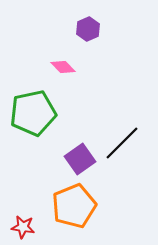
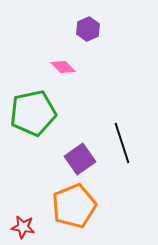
black line: rotated 63 degrees counterclockwise
